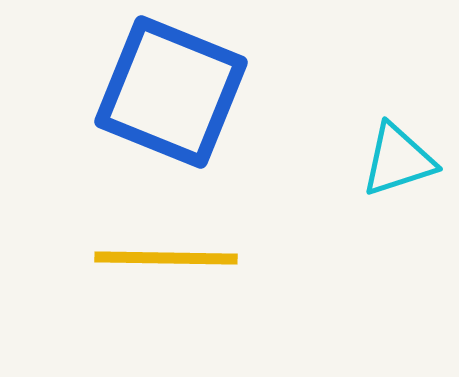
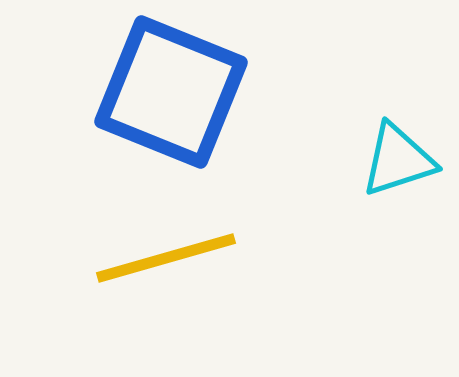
yellow line: rotated 17 degrees counterclockwise
